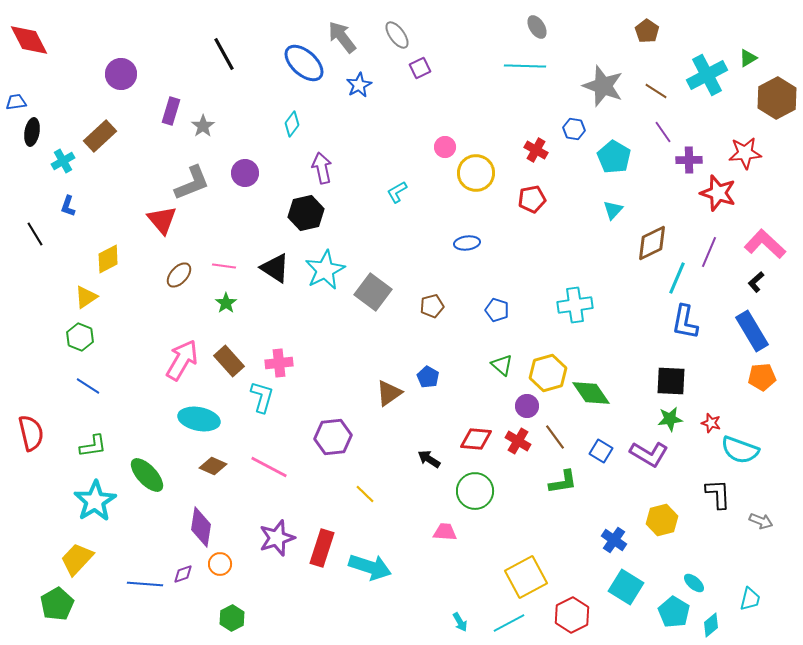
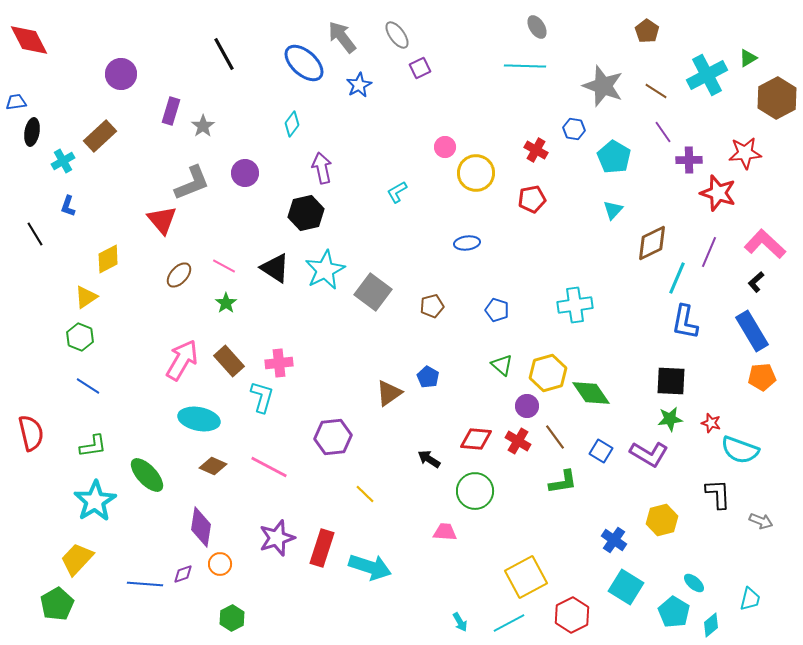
pink line at (224, 266): rotated 20 degrees clockwise
